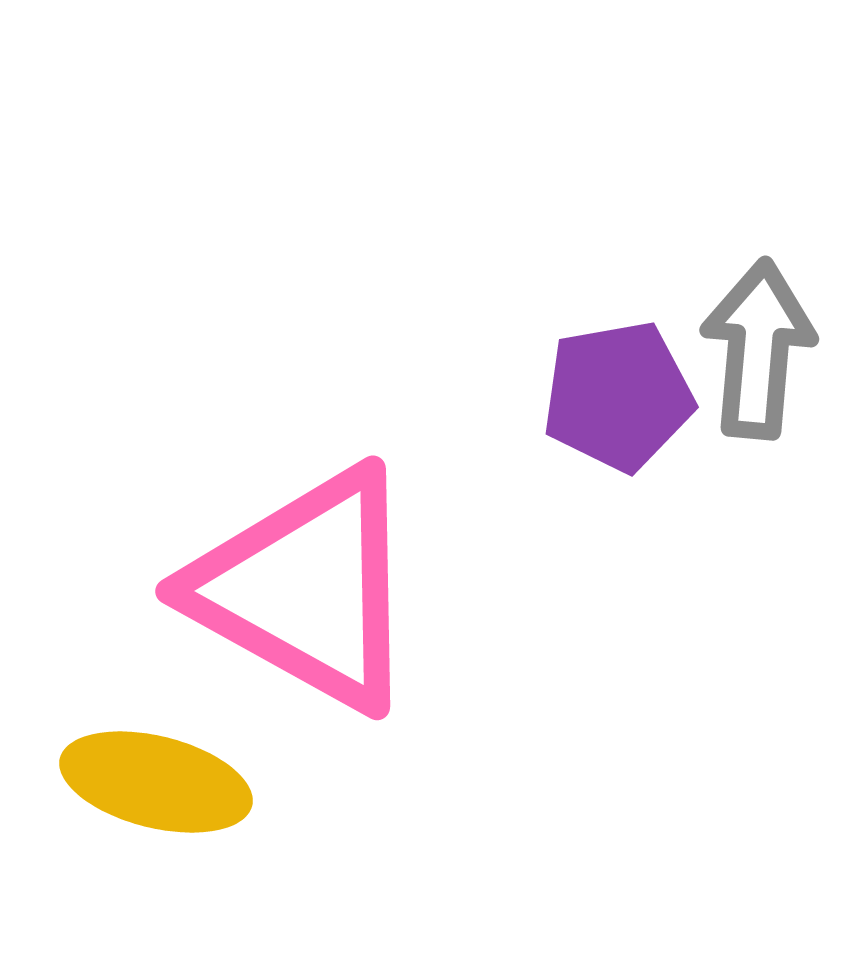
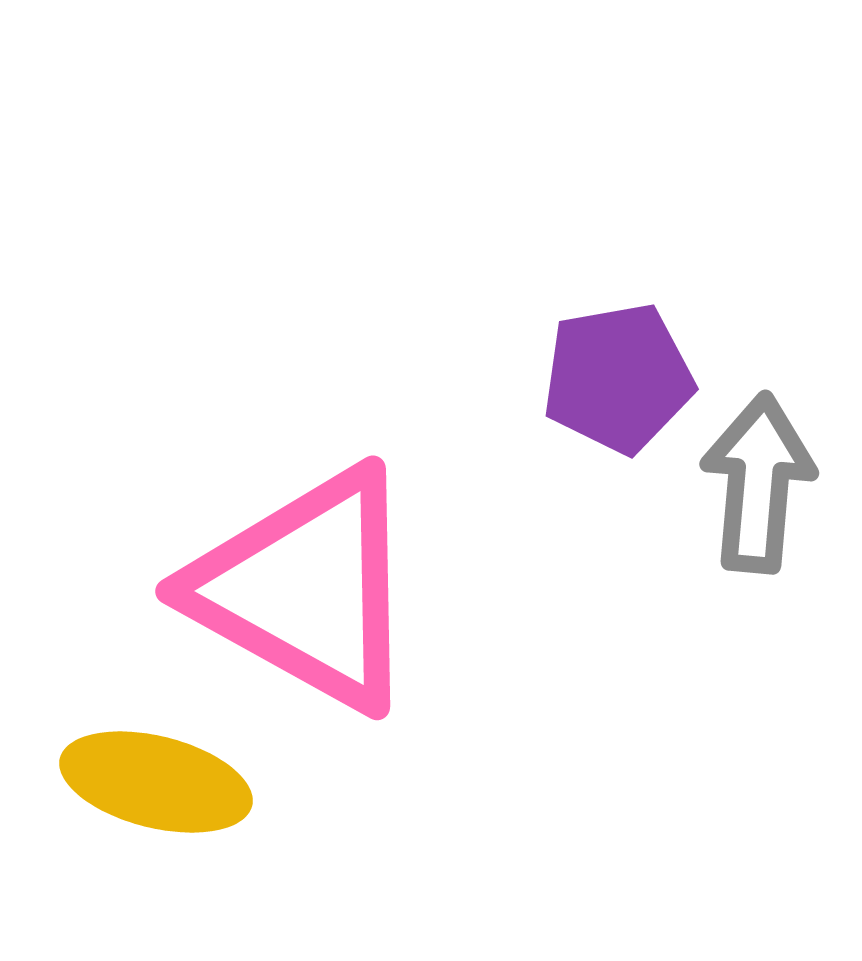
gray arrow: moved 134 px down
purple pentagon: moved 18 px up
